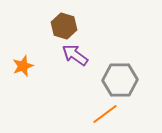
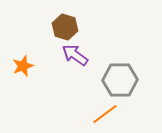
brown hexagon: moved 1 px right, 1 px down
